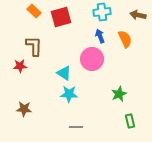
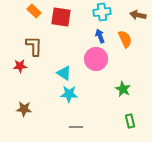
red square: rotated 25 degrees clockwise
pink circle: moved 4 px right
green star: moved 4 px right, 5 px up; rotated 21 degrees counterclockwise
